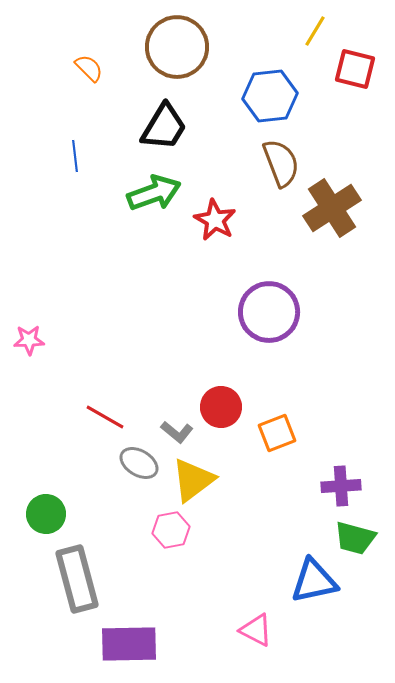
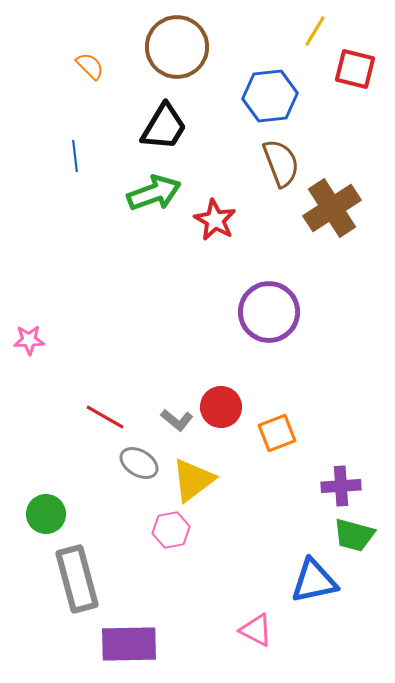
orange semicircle: moved 1 px right, 2 px up
gray L-shape: moved 12 px up
green trapezoid: moved 1 px left, 3 px up
